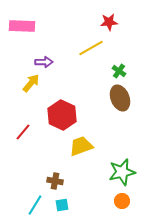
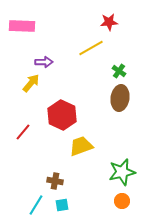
brown ellipse: rotated 30 degrees clockwise
cyan line: moved 1 px right
